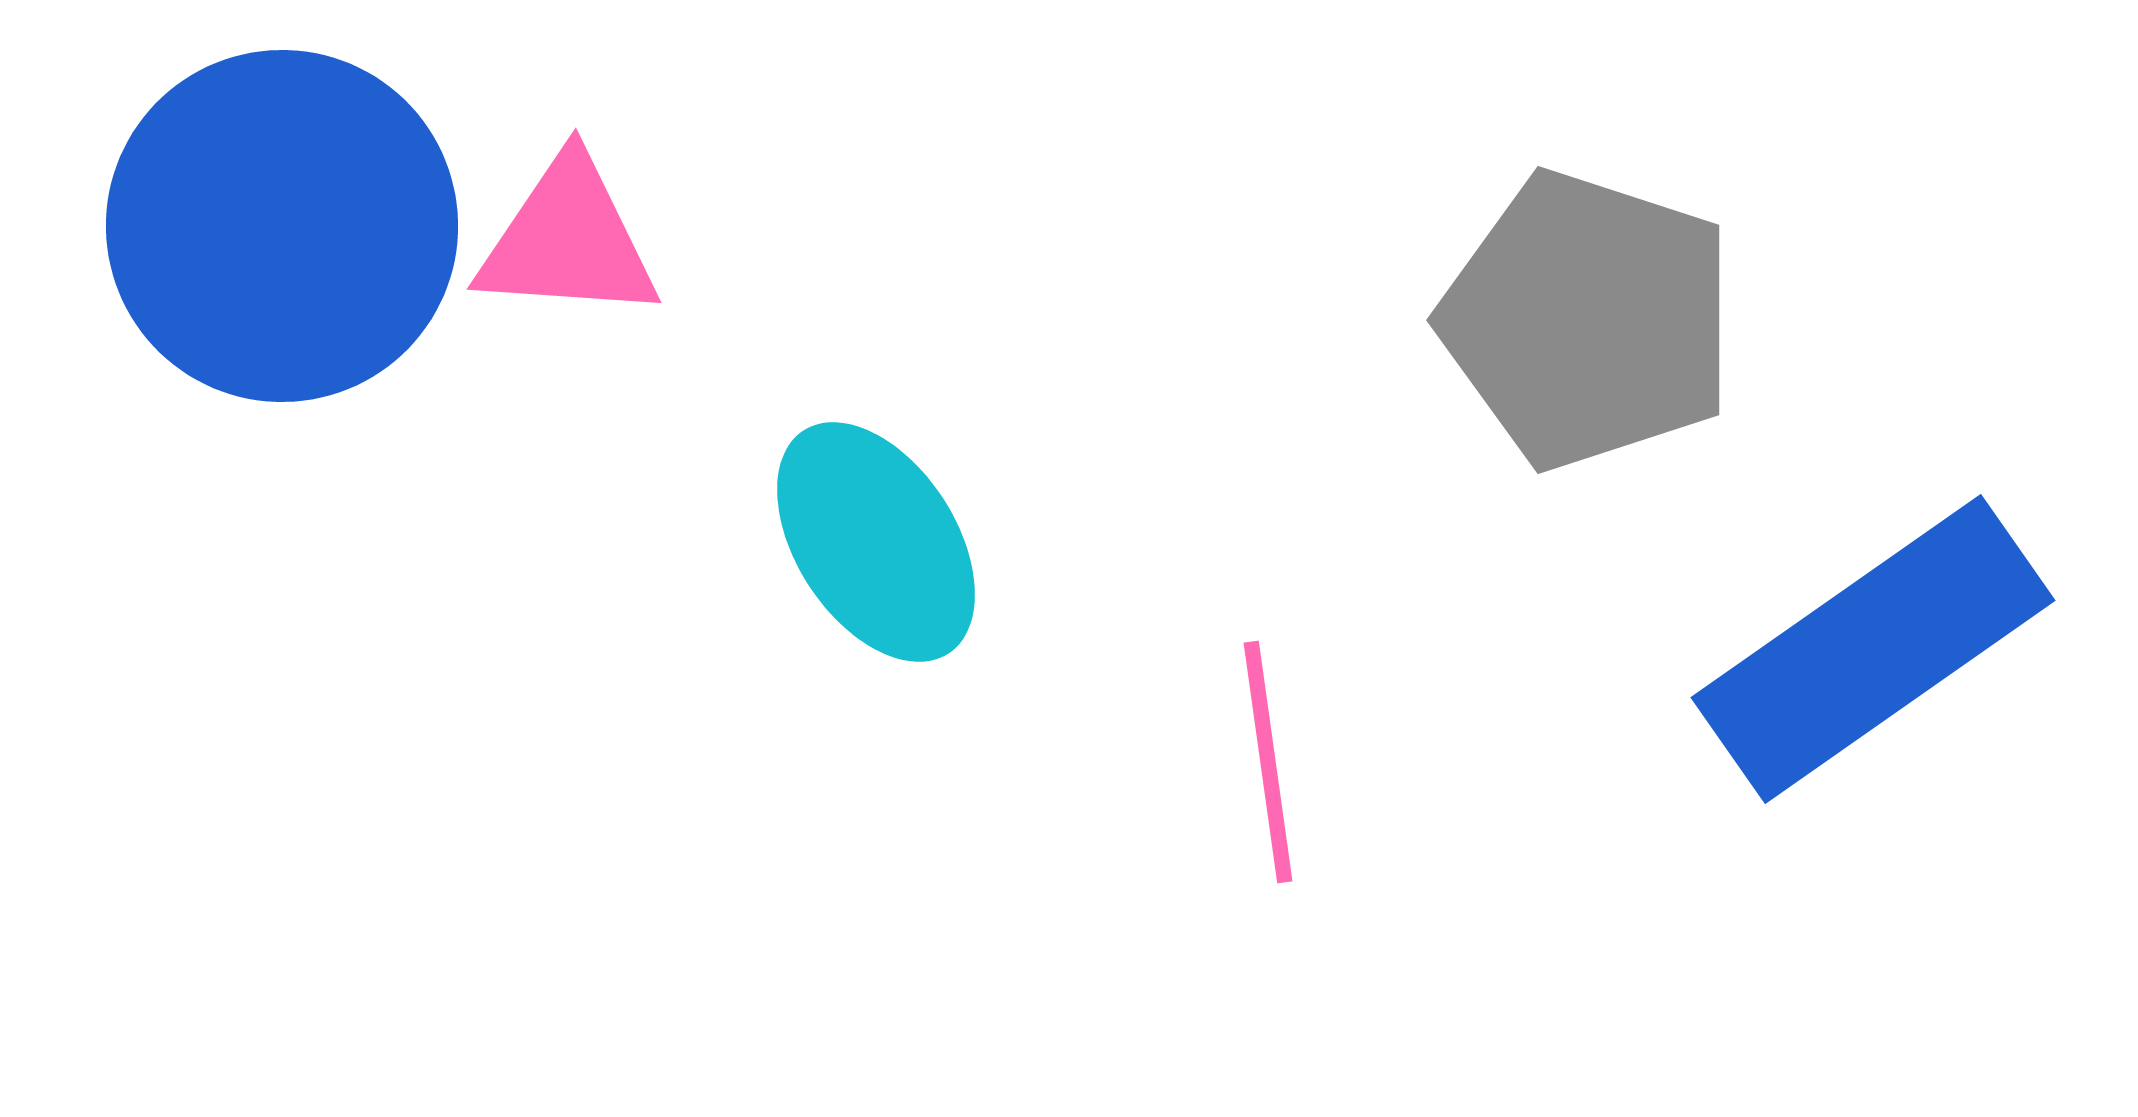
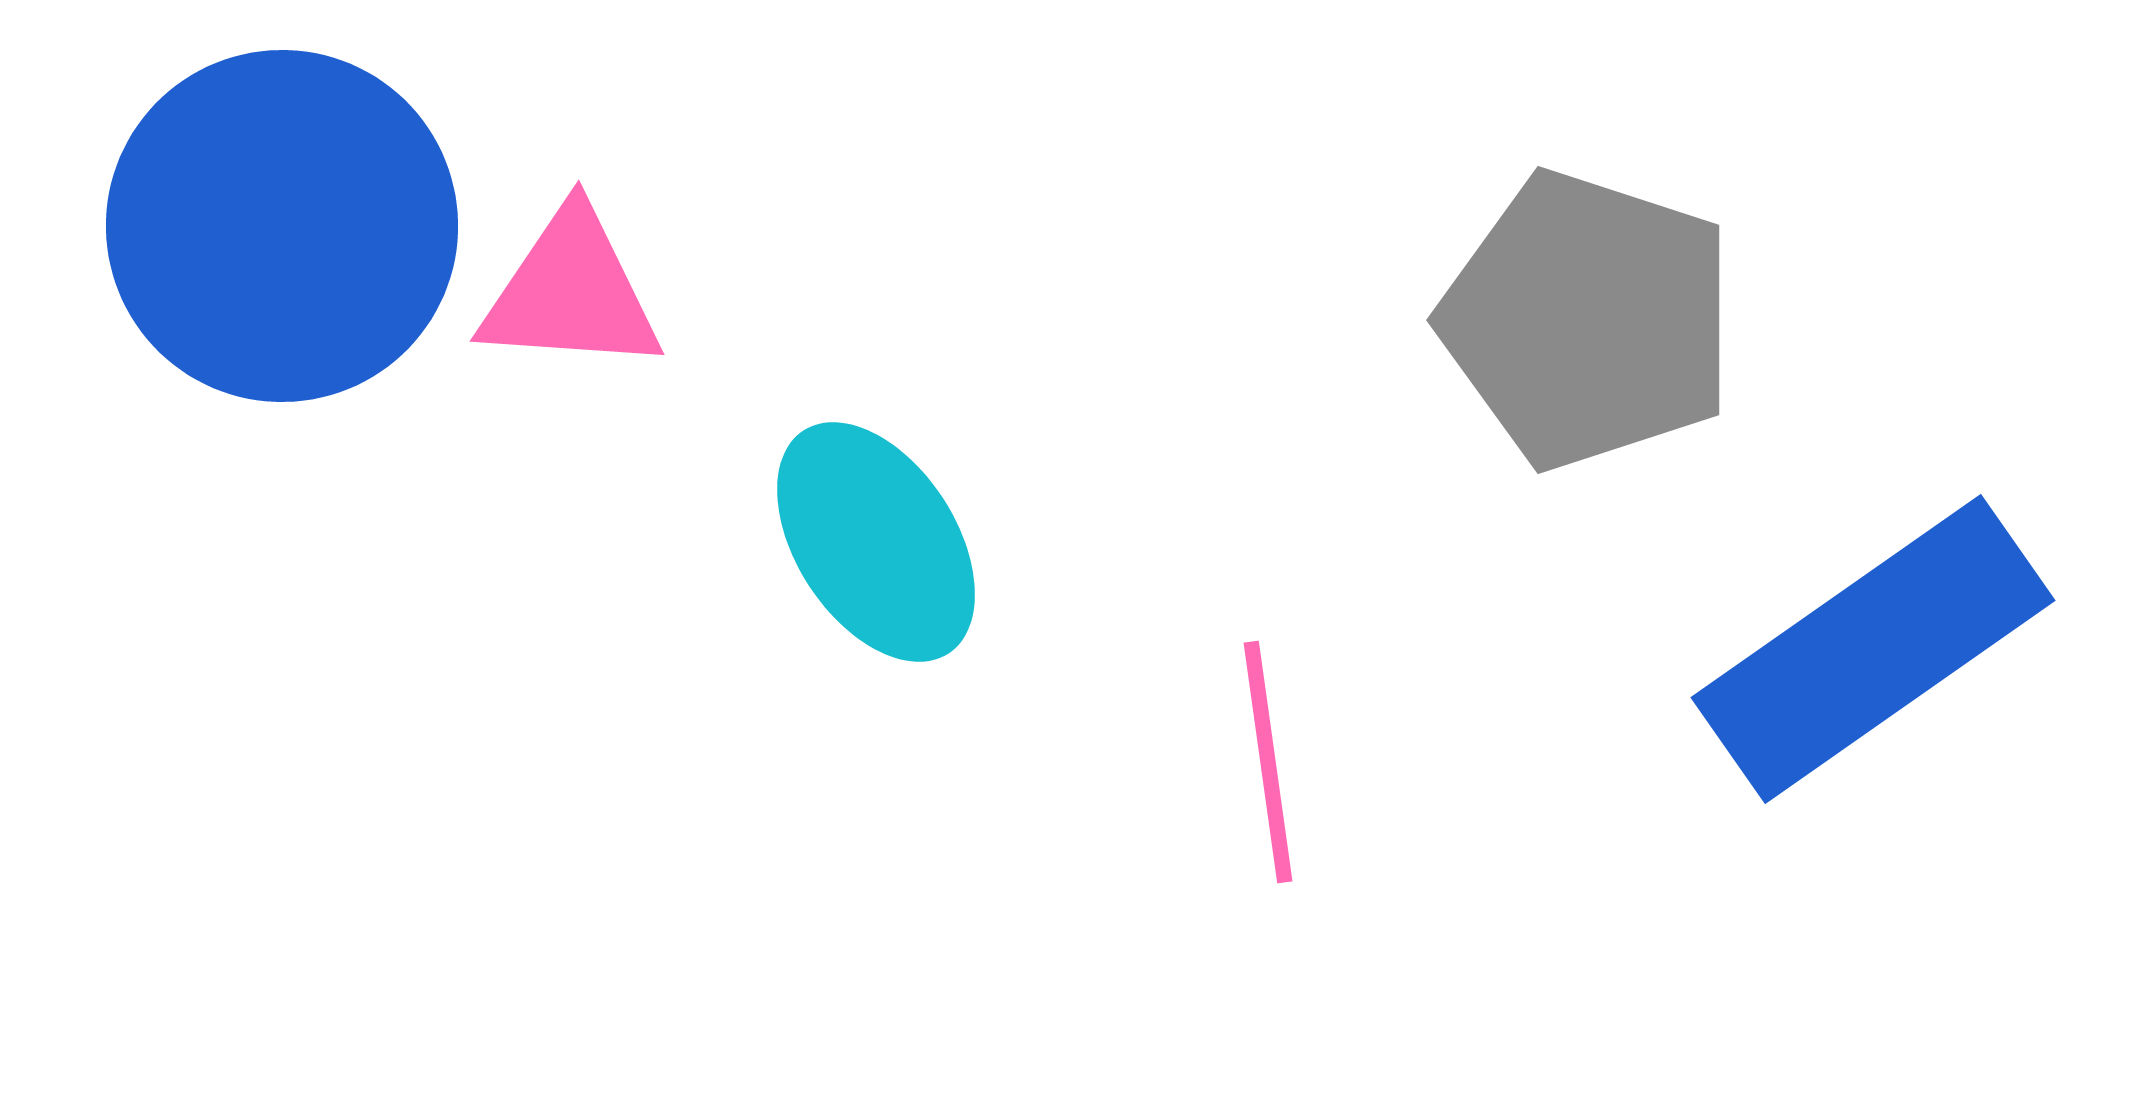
pink triangle: moved 3 px right, 52 px down
